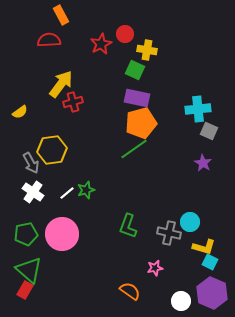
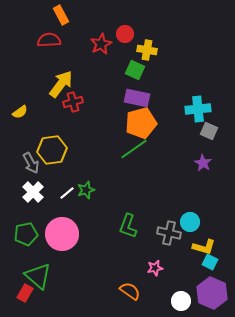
white cross: rotated 10 degrees clockwise
green triangle: moved 9 px right, 6 px down
red rectangle: moved 3 px down
